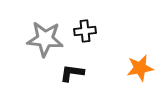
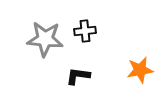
orange star: moved 2 px down
black L-shape: moved 6 px right, 3 px down
